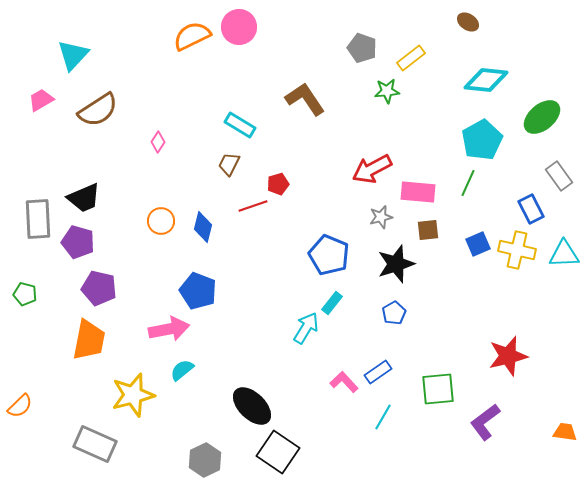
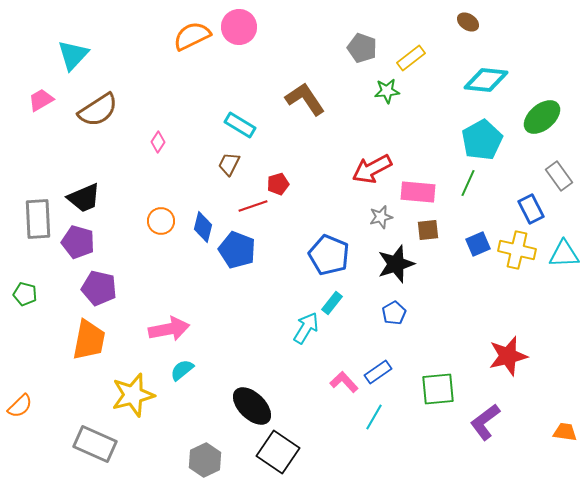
blue pentagon at (198, 291): moved 39 px right, 41 px up
cyan line at (383, 417): moved 9 px left
